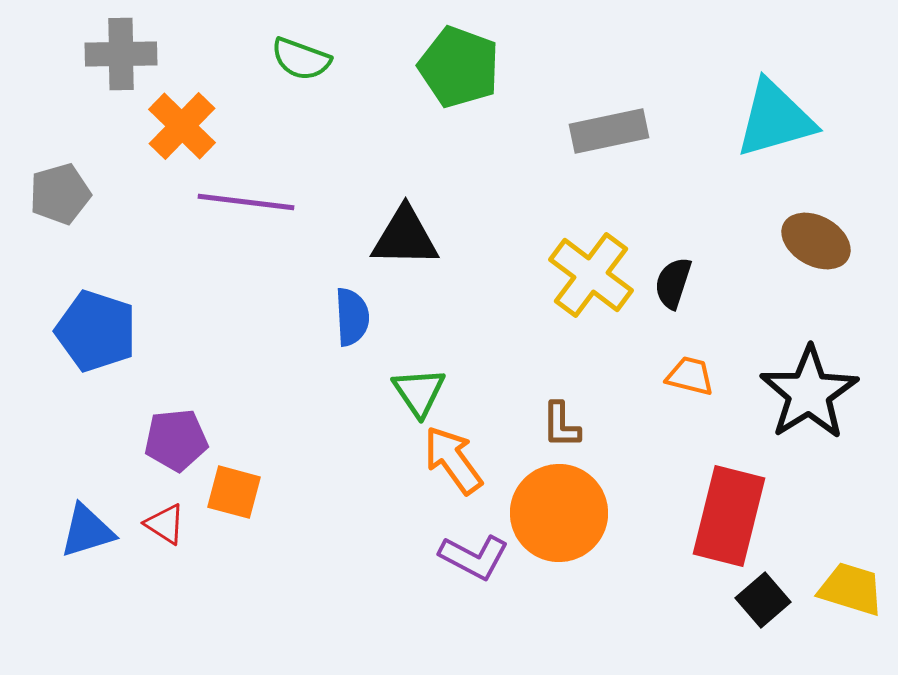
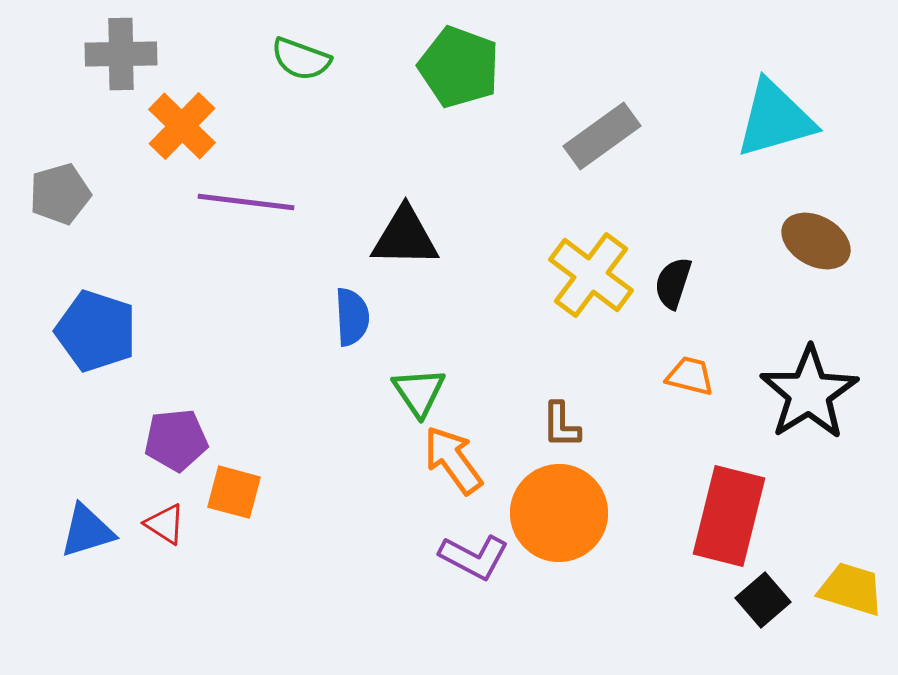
gray rectangle: moved 7 px left, 5 px down; rotated 24 degrees counterclockwise
